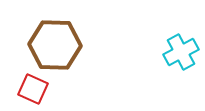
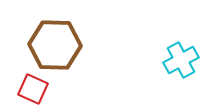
cyan cross: moved 8 px down
